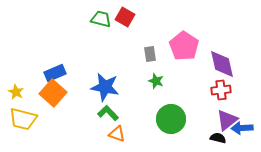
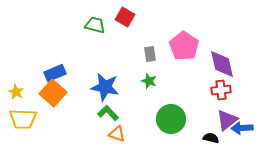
green trapezoid: moved 6 px left, 6 px down
green star: moved 7 px left
yellow trapezoid: rotated 12 degrees counterclockwise
black semicircle: moved 7 px left
